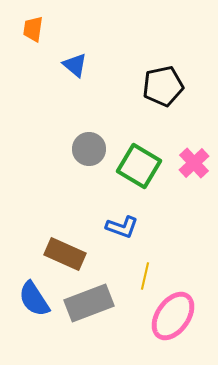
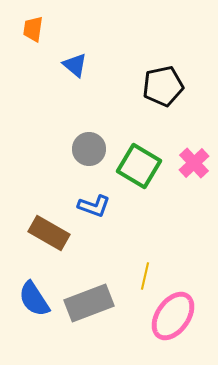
blue L-shape: moved 28 px left, 21 px up
brown rectangle: moved 16 px left, 21 px up; rotated 6 degrees clockwise
